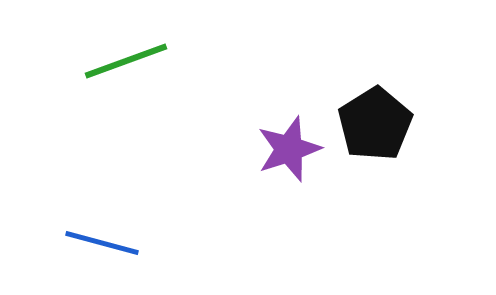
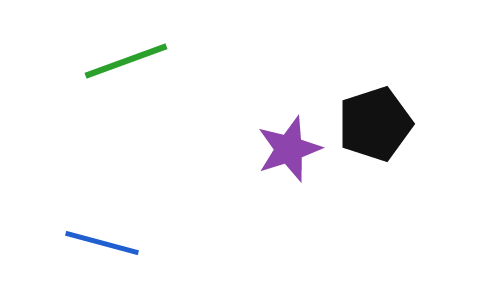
black pentagon: rotated 14 degrees clockwise
